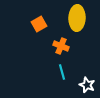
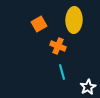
yellow ellipse: moved 3 px left, 2 px down
orange cross: moved 3 px left
white star: moved 1 px right, 2 px down; rotated 21 degrees clockwise
